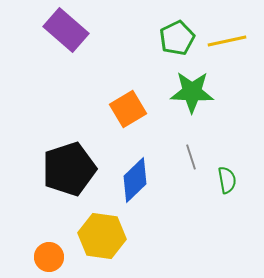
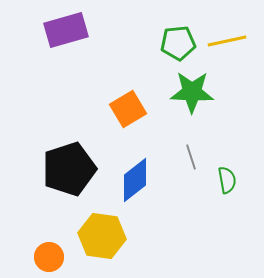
purple rectangle: rotated 57 degrees counterclockwise
green pentagon: moved 1 px right, 5 px down; rotated 20 degrees clockwise
blue diamond: rotated 6 degrees clockwise
